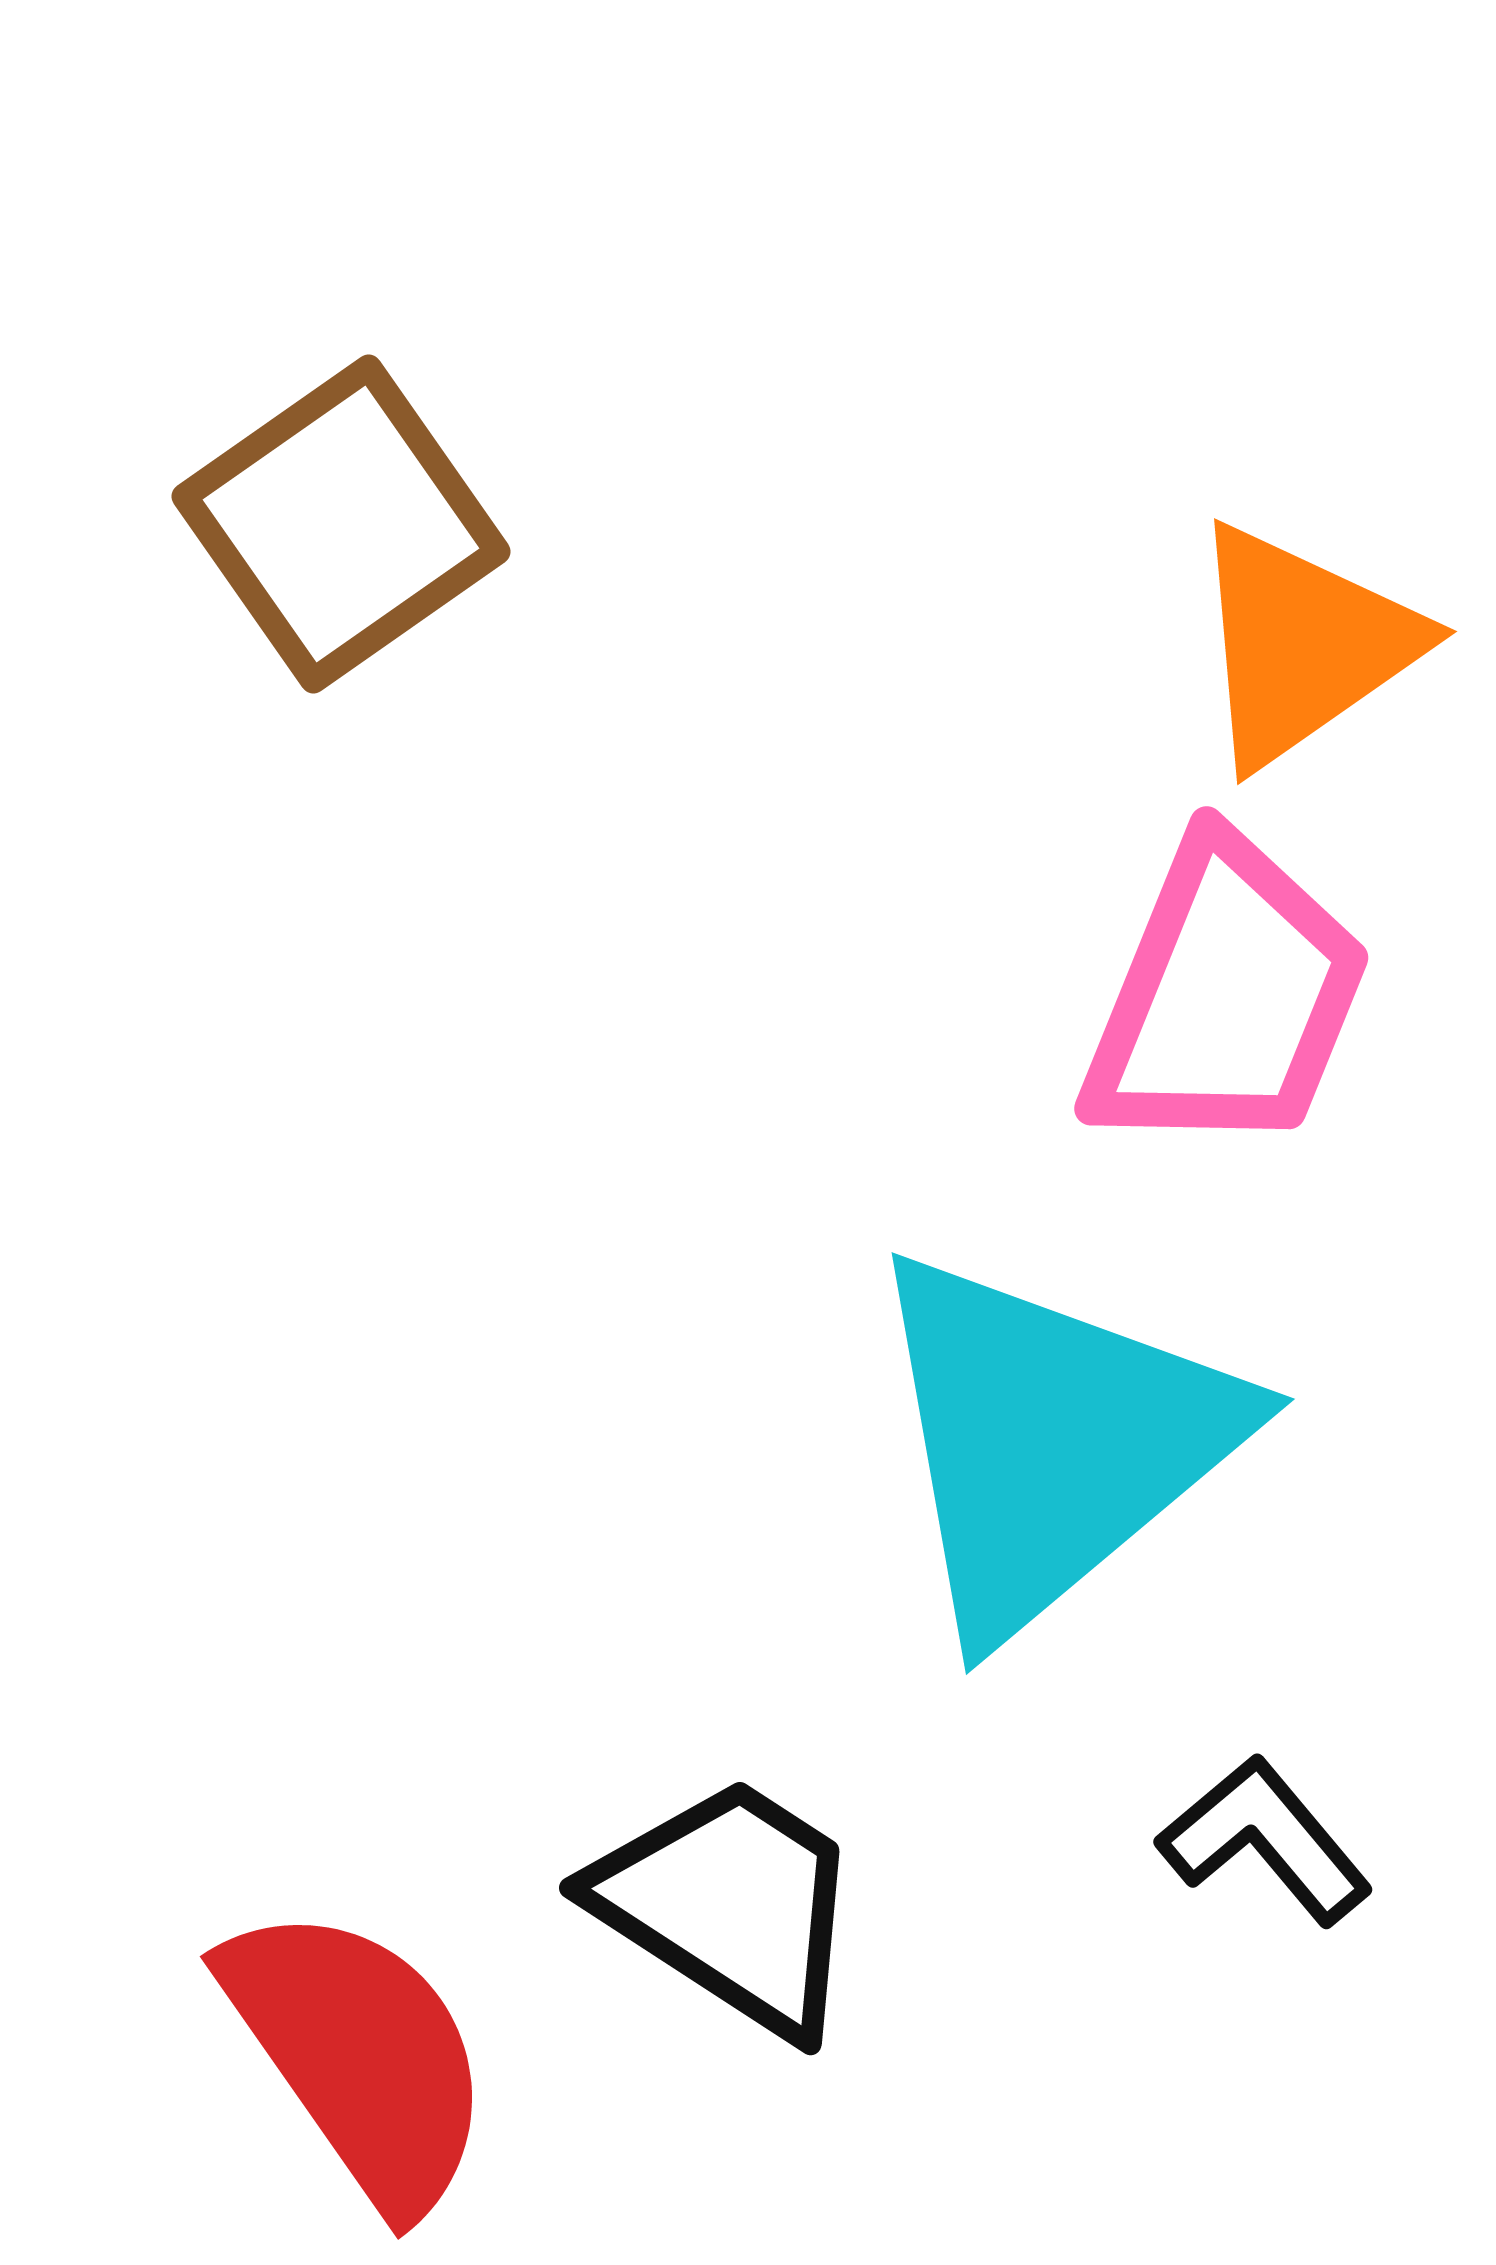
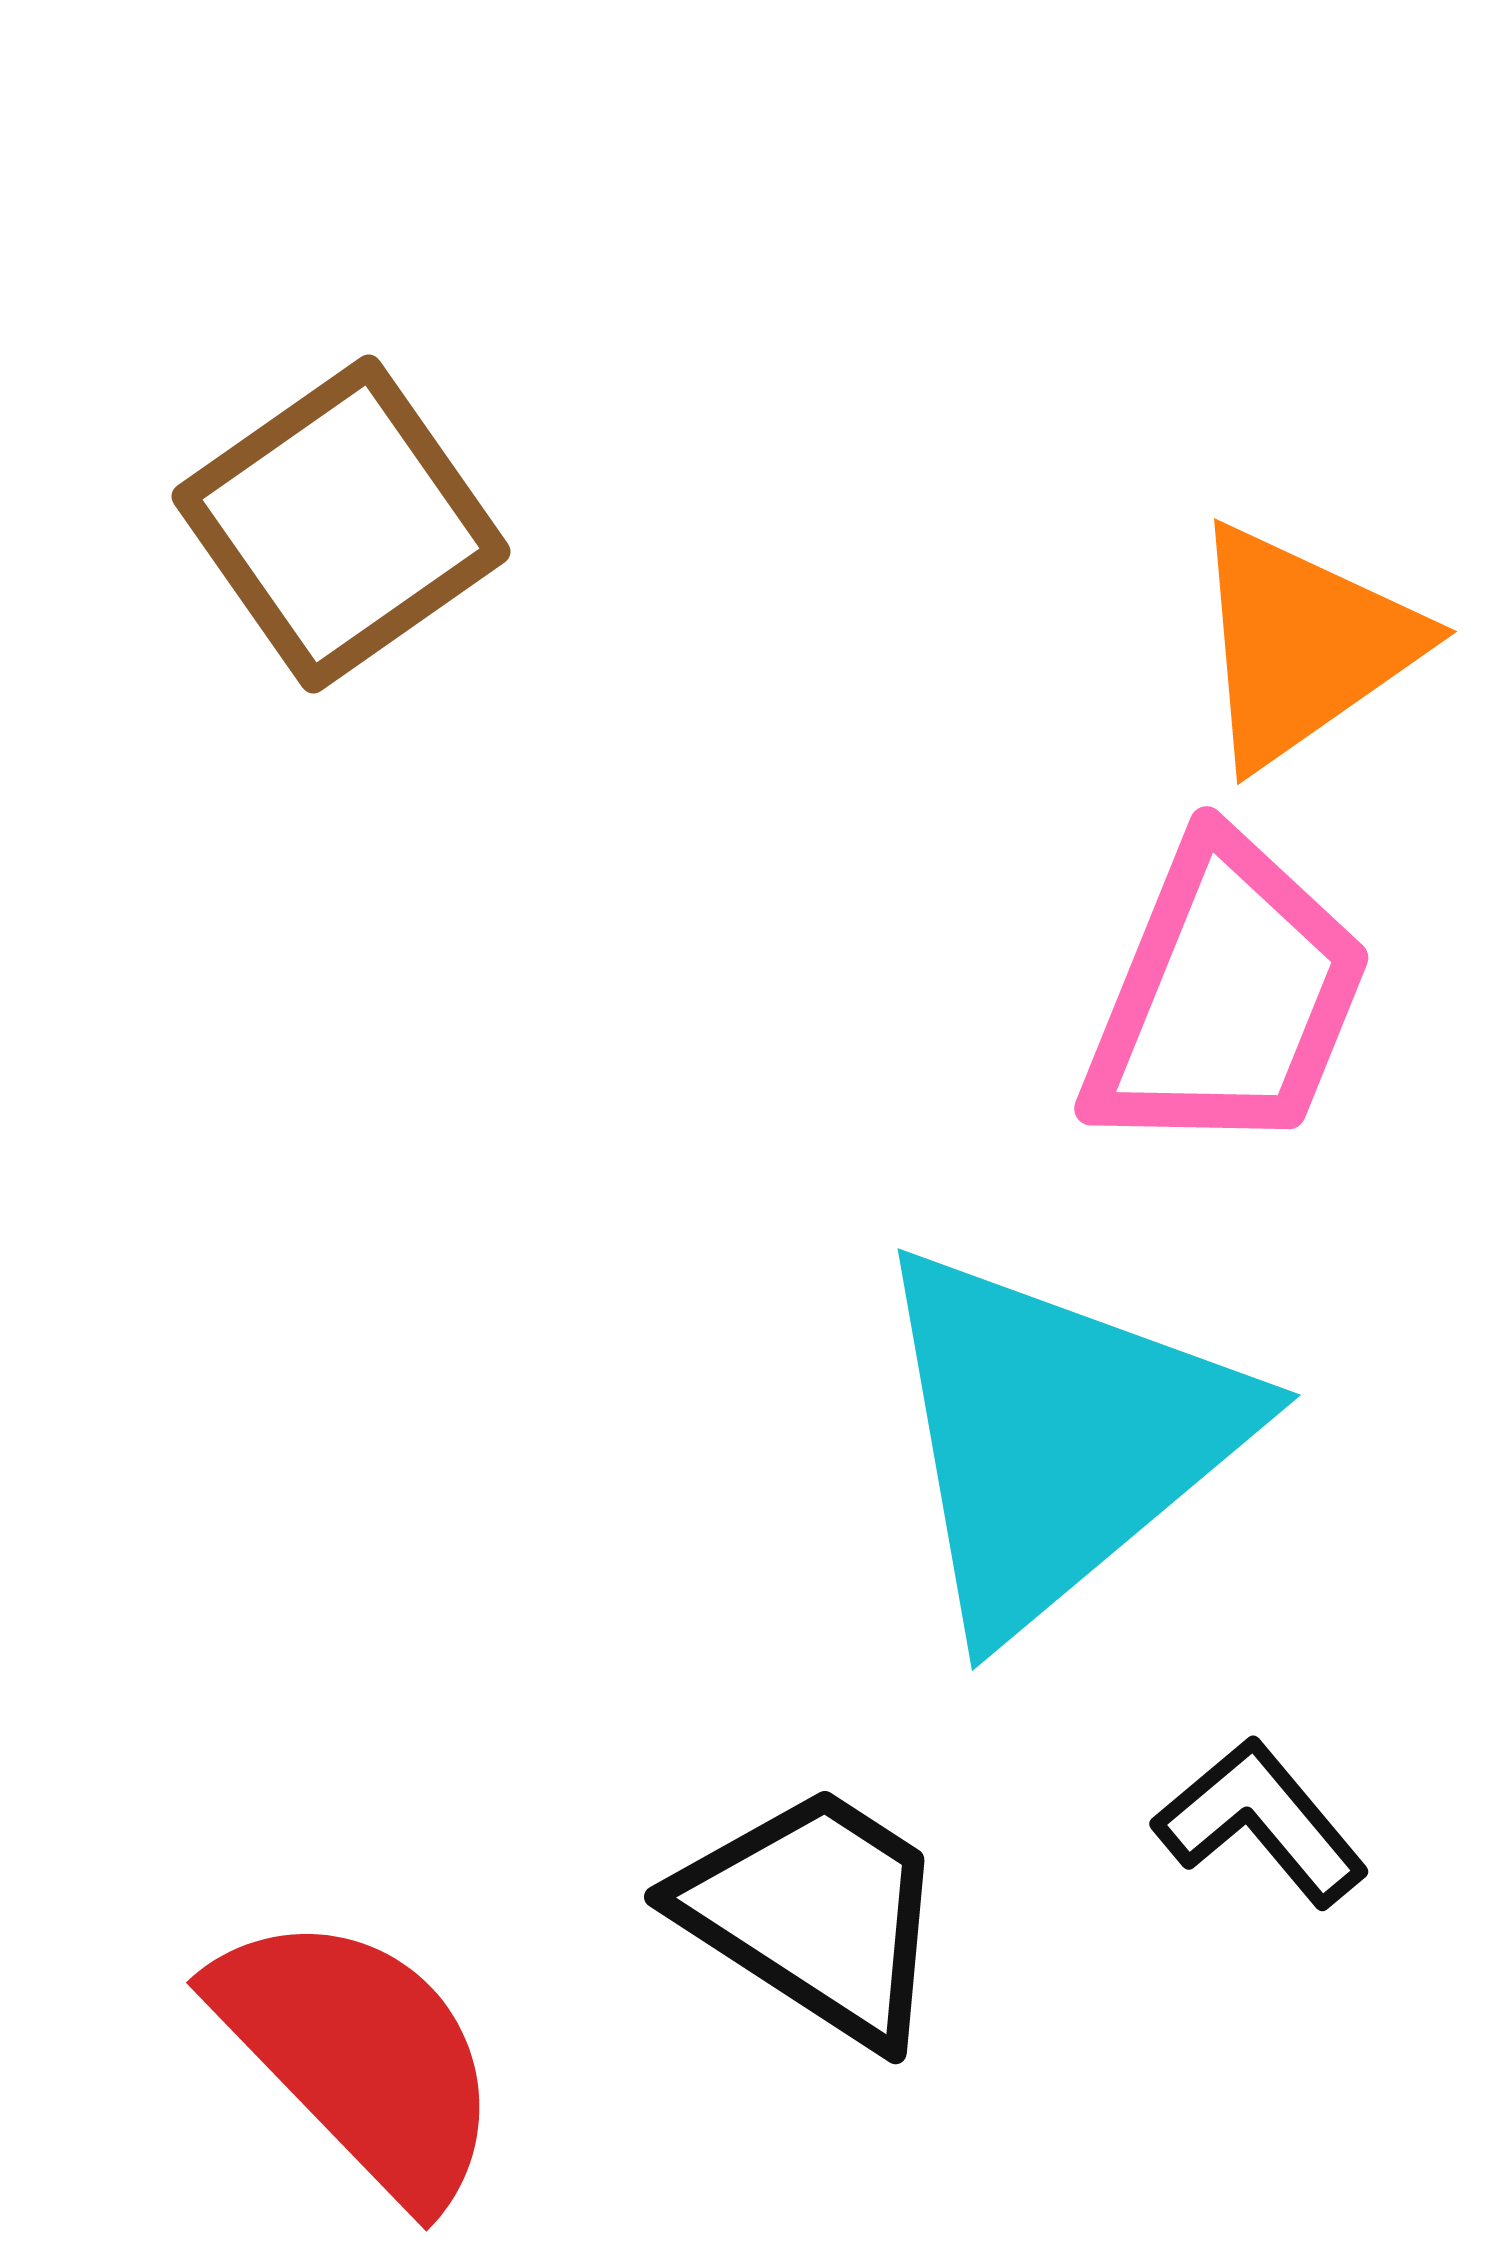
cyan triangle: moved 6 px right, 4 px up
black L-shape: moved 4 px left, 18 px up
black trapezoid: moved 85 px right, 9 px down
red semicircle: rotated 9 degrees counterclockwise
